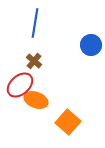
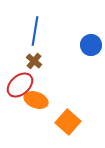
blue line: moved 8 px down
